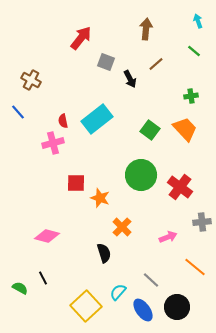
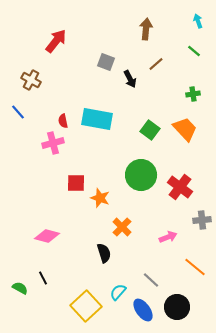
red arrow: moved 25 px left, 3 px down
green cross: moved 2 px right, 2 px up
cyan rectangle: rotated 48 degrees clockwise
gray cross: moved 2 px up
